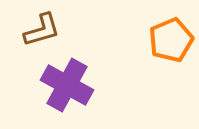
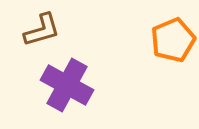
orange pentagon: moved 2 px right
